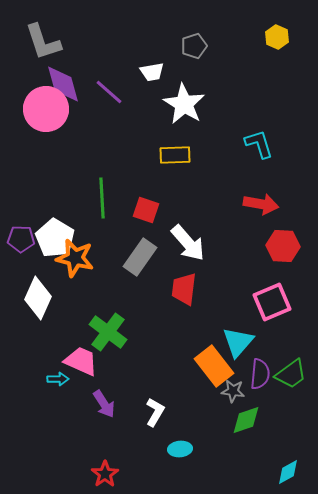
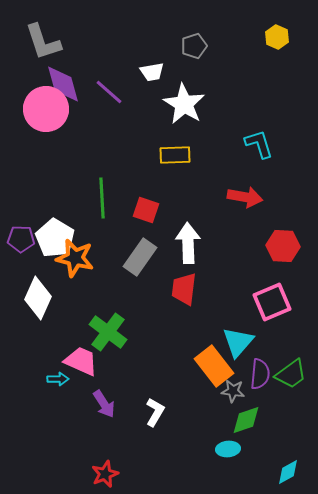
red arrow: moved 16 px left, 7 px up
white arrow: rotated 141 degrees counterclockwise
cyan ellipse: moved 48 px right
red star: rotated 12 degrees clockwise
